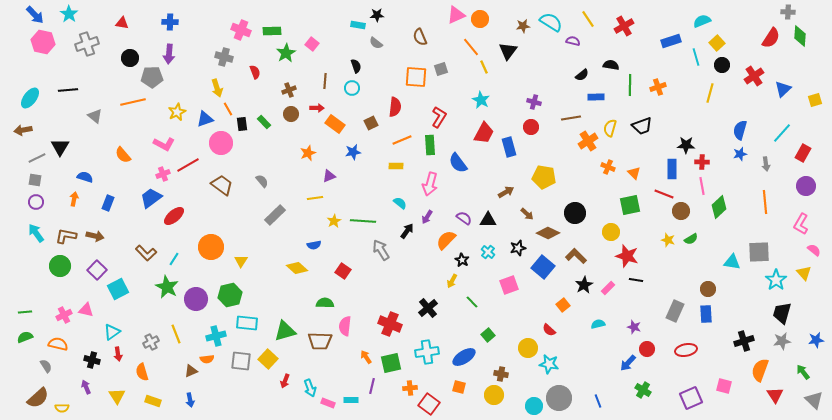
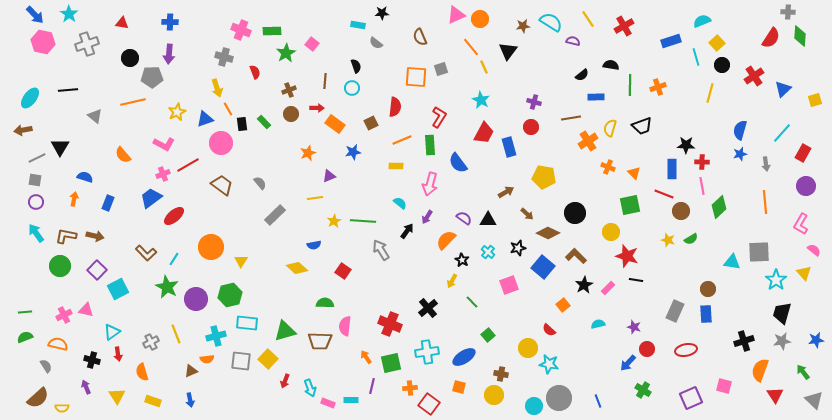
black star at (377, 15): moved 5 px right, 2 px up
gray semicircle at (262, 181): moved 2 px left, 2 px down
